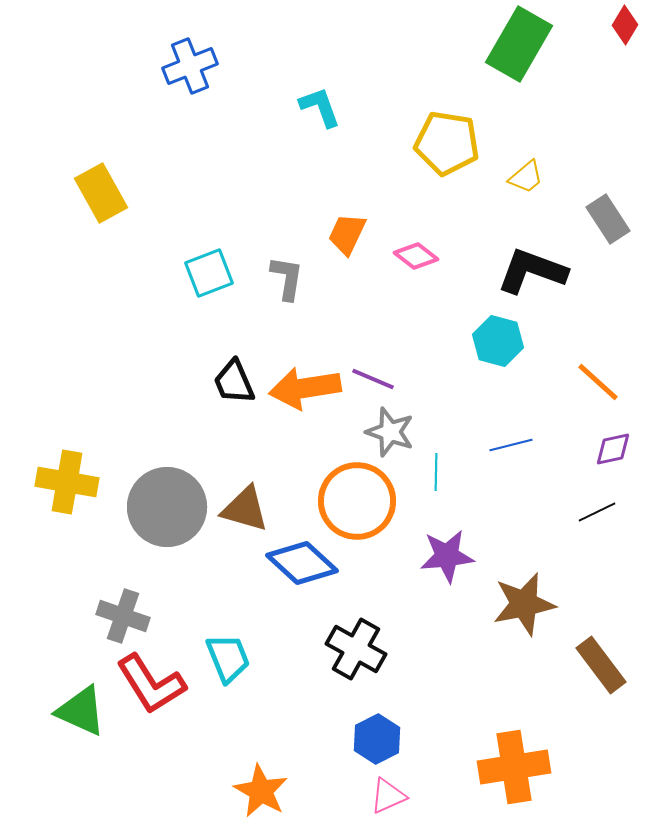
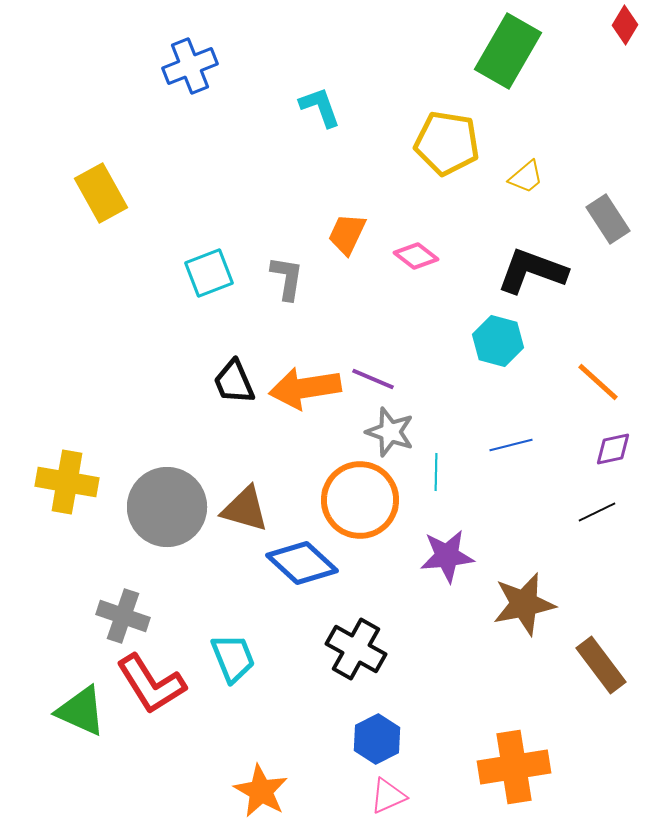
green rectangle: moved 11 px left, 7 px down
orange circle: moved 3 px right, 1 px up
cyan trapezoid: moved 5 px right
